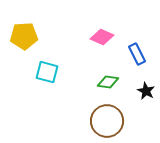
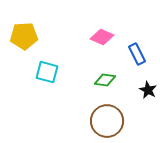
green diamond: moved 3 px left, 2 px up
black star: moved 2 px right, 1 px up
